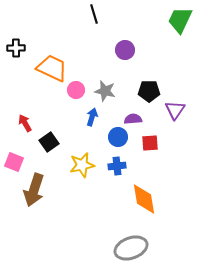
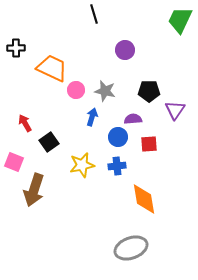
red square: moved 1 px left, 1 px down
